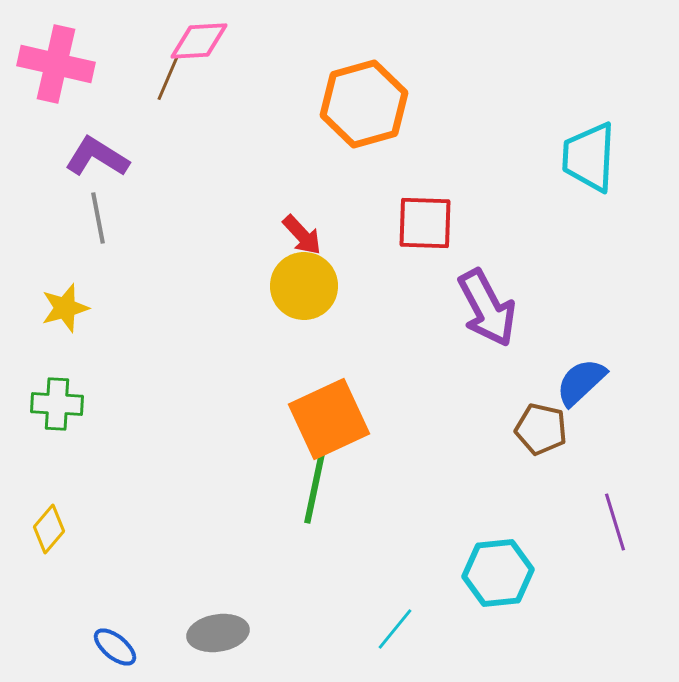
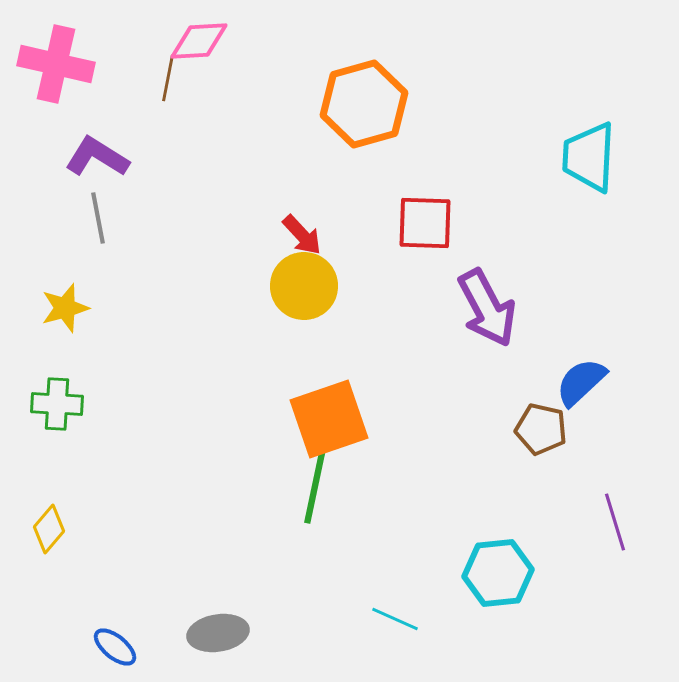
brown line: rotated 12 degrees counterclockwise
orange square: rotated 6 degrees clockwise
cyan line: moved 10 px up; rotated 75 degrees clockwise
